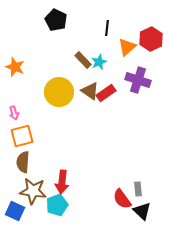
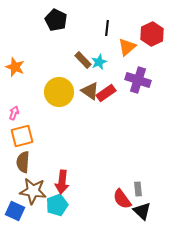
red hexagon: moved 1 px right, 5 px up
pink arrow: rotated 144 degrees counterclockwise
